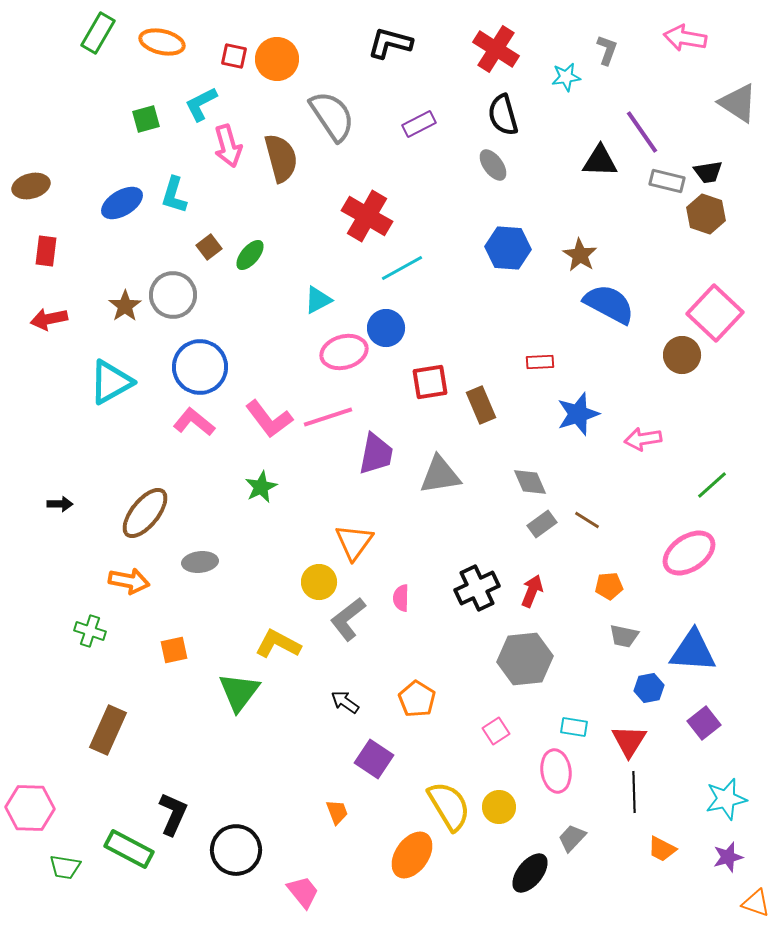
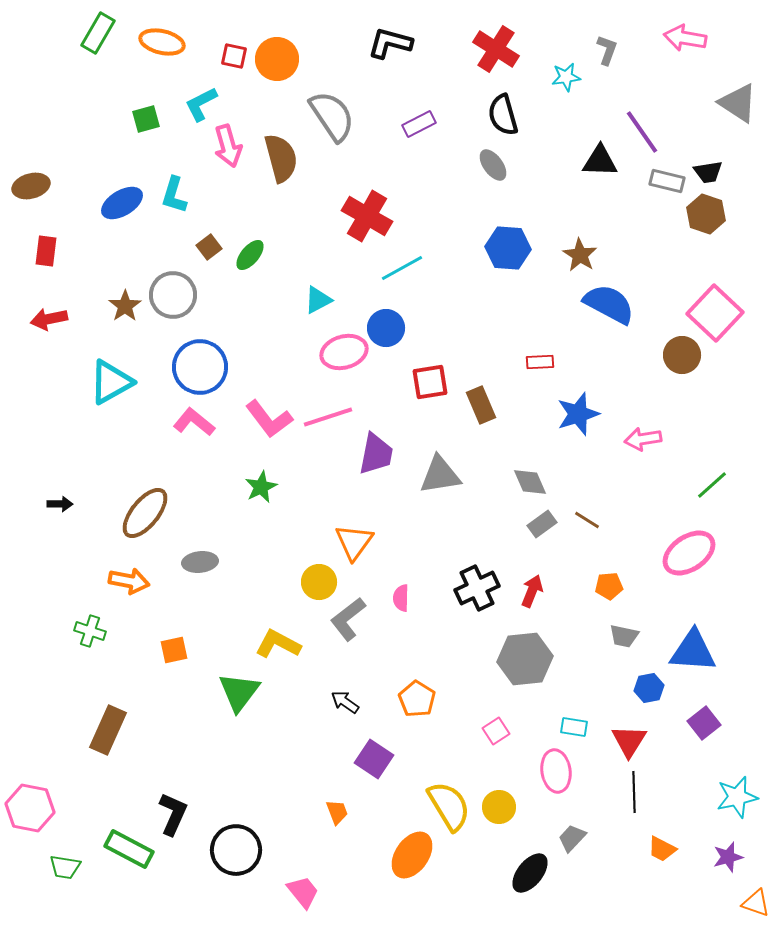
cyan star at (726, 799): moved 11 px right, 2 px up
pink hexagon at (30, 808): rotated 9 degrees clockwise
